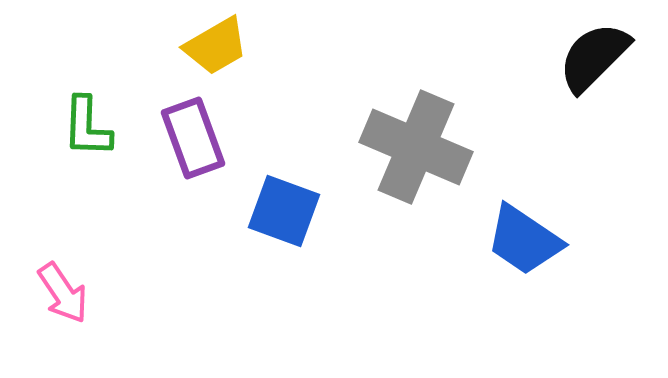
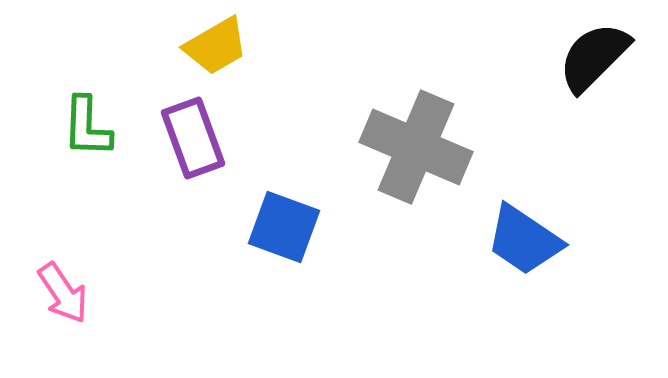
blue square: moved 16 px down
